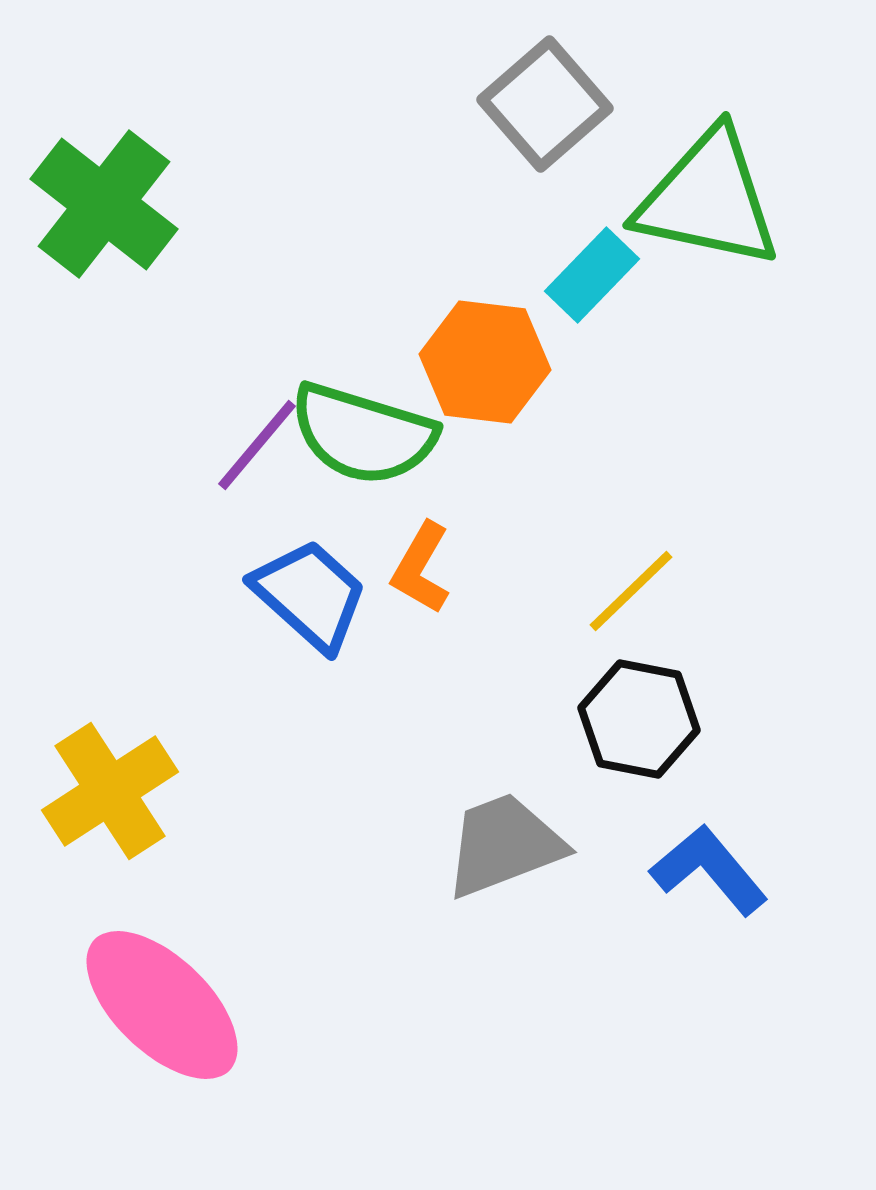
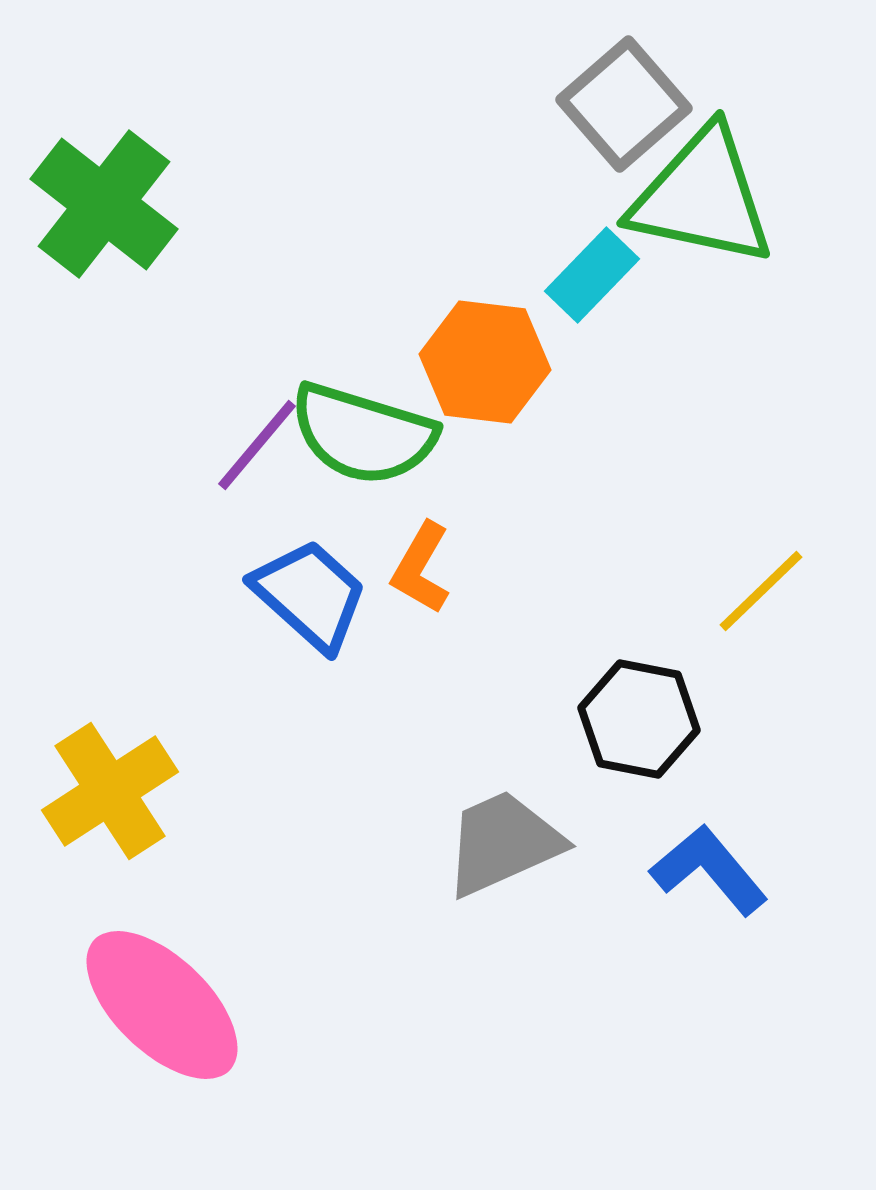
gray square: moved 79 px right
green triangle: moved 6 px left, 2 px up
yellow line: moved 130 px right
gray trapezoid: moved 1 px left, 2 px up; rotated 3 degrees counterclockwise
